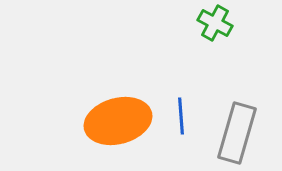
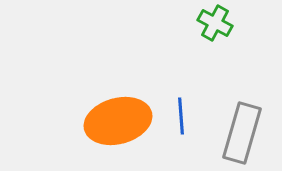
gray rectangle: moved 5 px right
